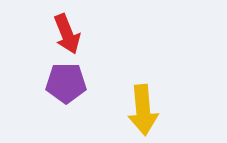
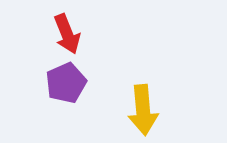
purple pentagon: rotated 24 degrees counterclockwise
